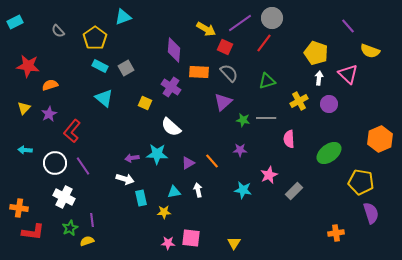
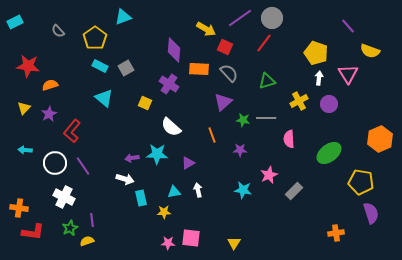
purple line at (240, 23): moved 5 px up
orange rectangle at (199, 72): moved 3 px up
pink triangle at (348, 74): rotated 15 degrees clockwise
purple cross at (171, 87): moved 2 px left, 3 px up
orange line at (212, 161): moved 26 px up; rotated 21 degrees clockwise
